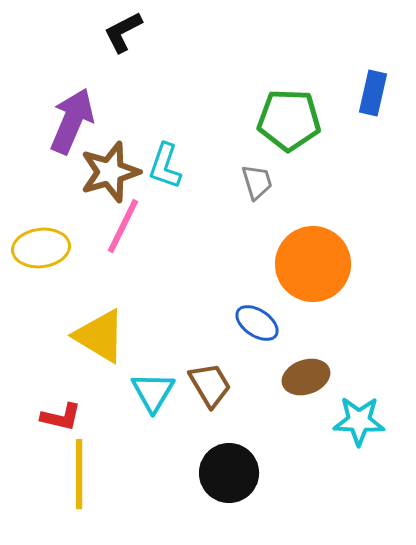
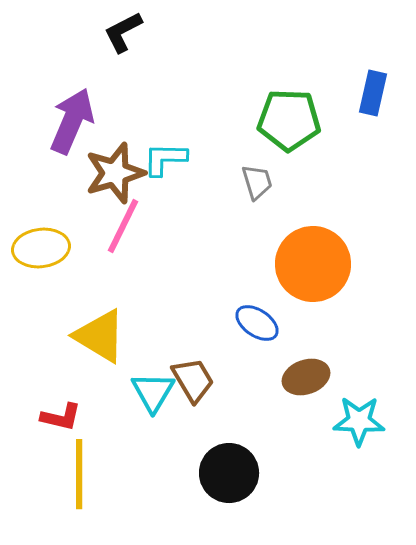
cyan L-shape: moved 7 px up; rotated 72 degrees clockwise
brown star: moved 5 px right, 1 px down
brown trapezoid: moved 17 px left, 5 px up
